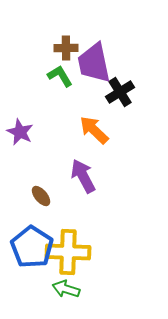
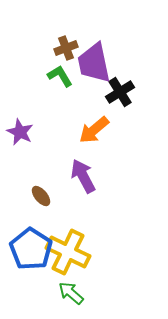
brown cross: rotated 20 degrees counterclockwise
orange arrow: rotated 84 degrees counterclockwise
blue pentagon: moved 1 px left, 2 px down
yellow cross: rotated 24 degrees clockwise
green arrow: moved 5 px right, 4 px down; rotated 24 degrees clockwise
